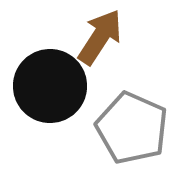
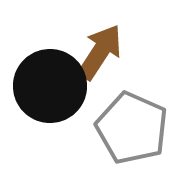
brown arrow: moved 15 px down
